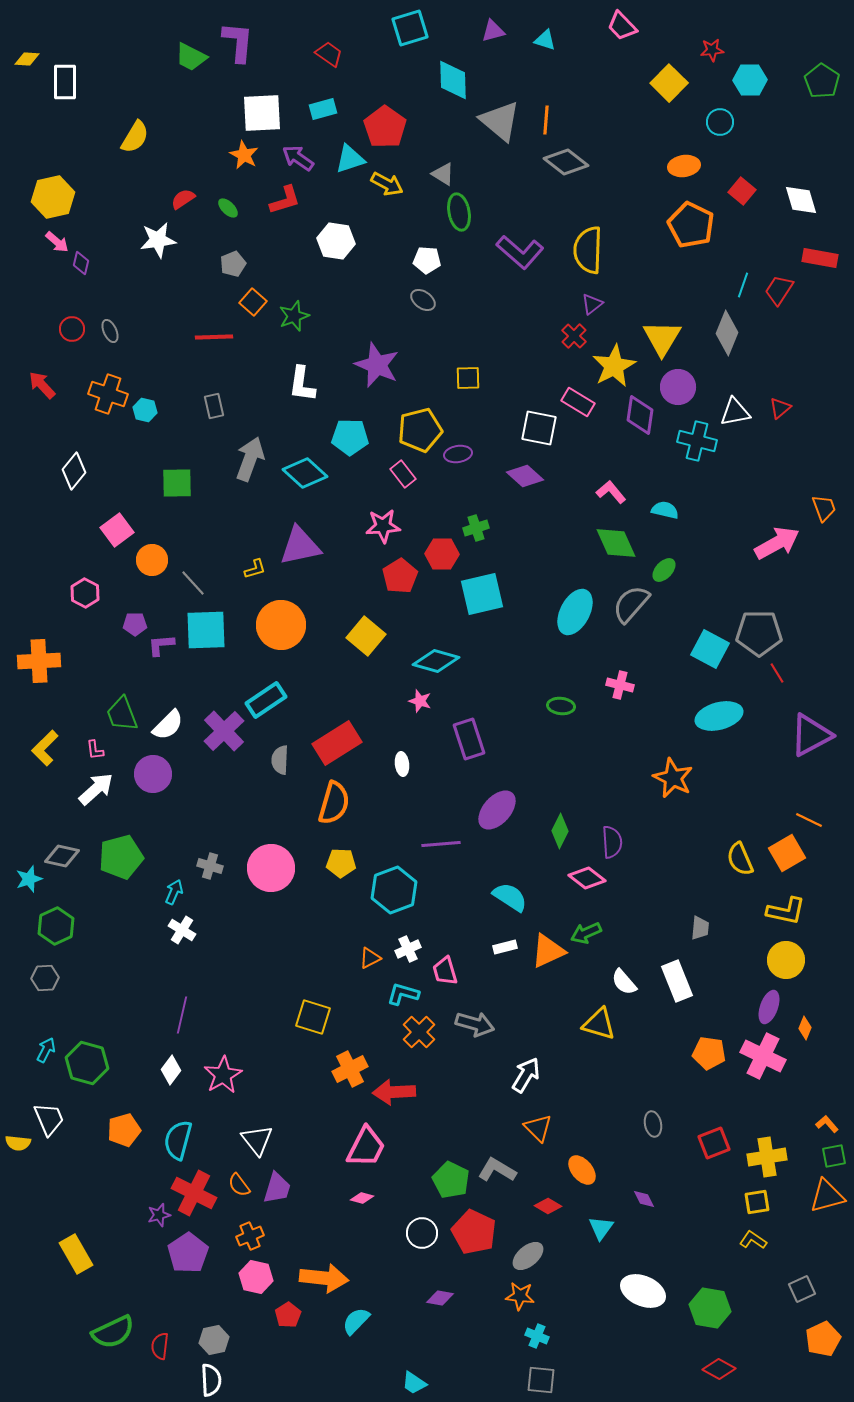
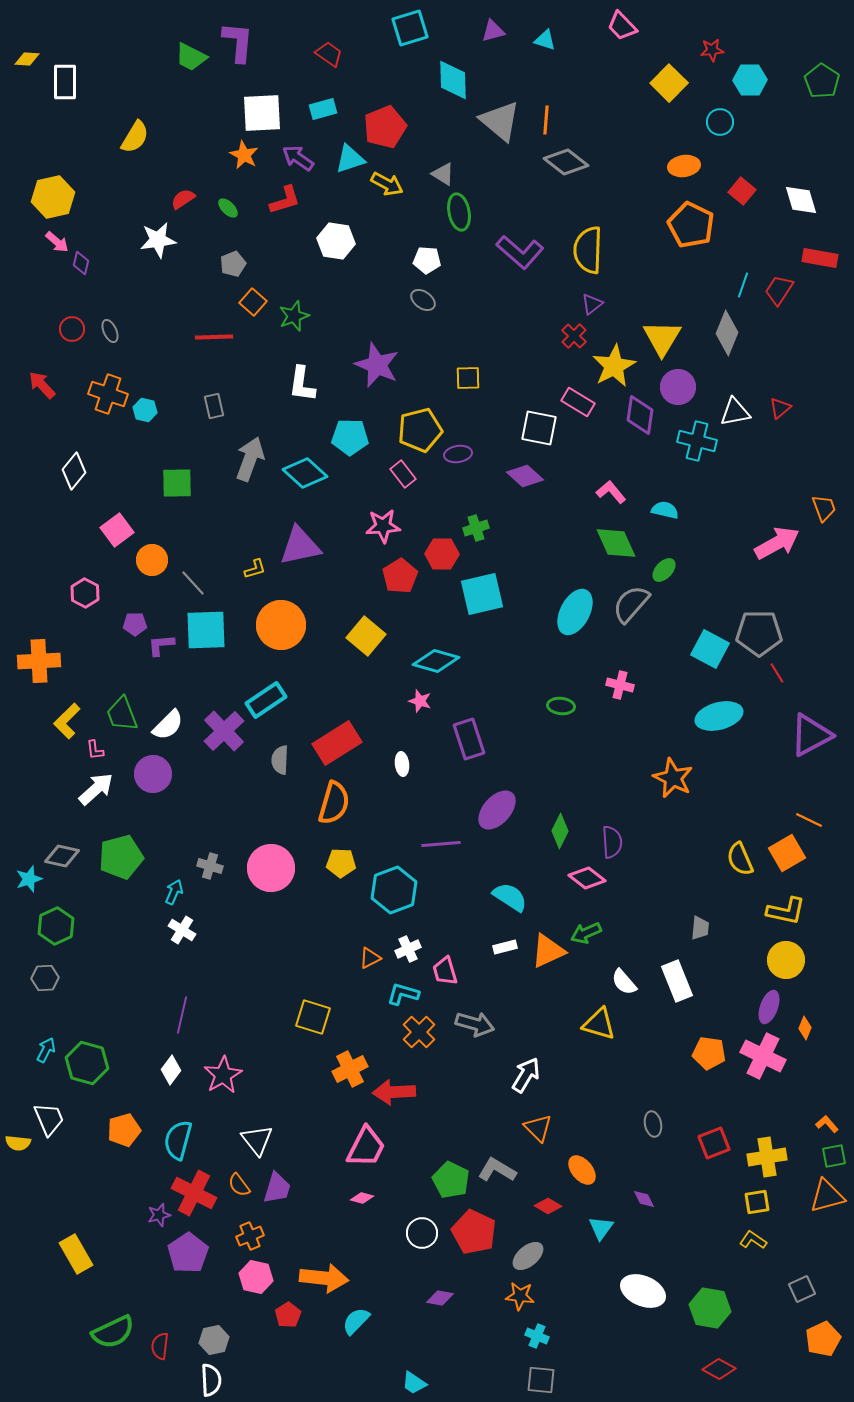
red pentagon at (385, 127): rotated 15 degrees clockwise
yellow L-shape at (45, 748): moved 22 px right, 27 px up
